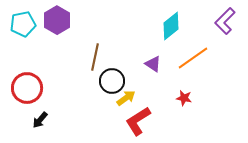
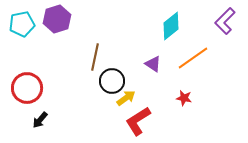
purple hexagon: moved 1 px up; rotated 12 degrees clockwise
cyan pentagon: moved 1 px left
